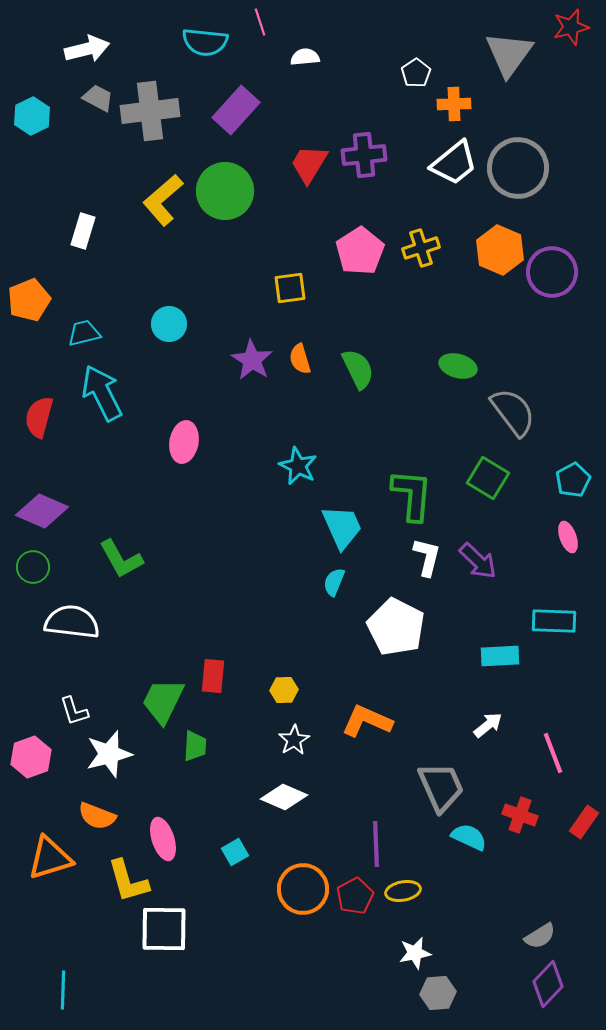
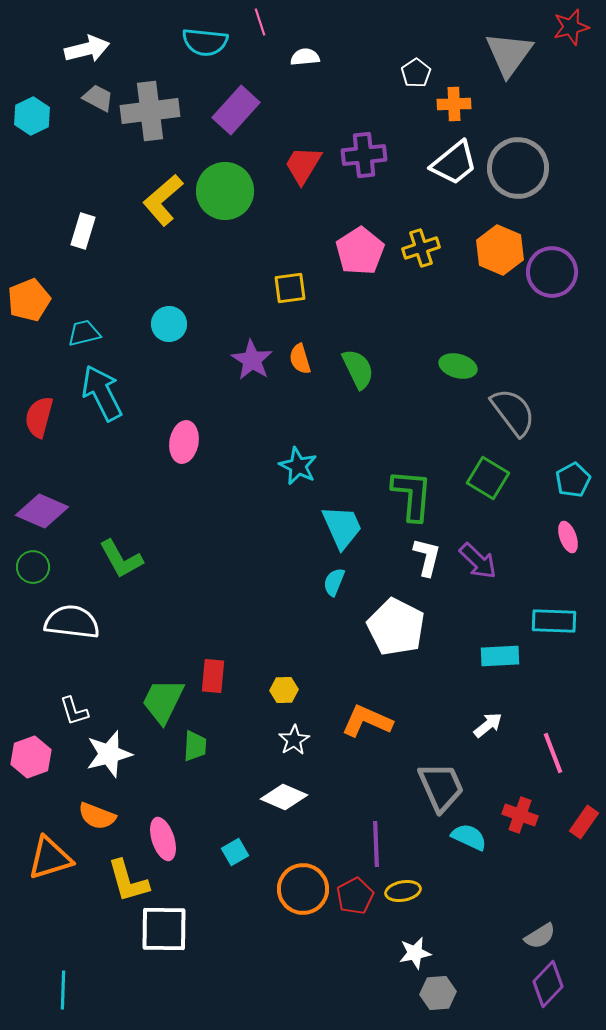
red trapezoid at (309, 164): moved 6 px left, 1 px down
